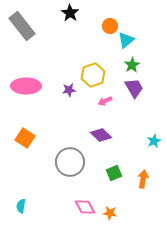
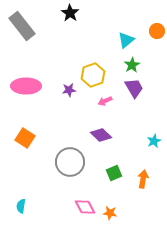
orange circle: moved 47 px right, 5 px down
